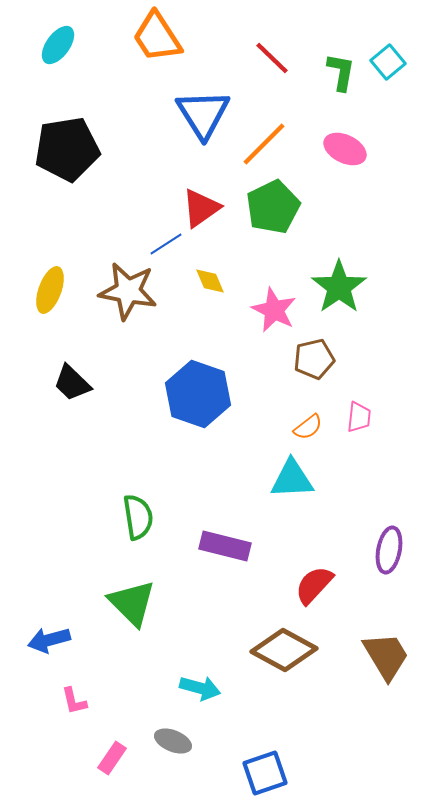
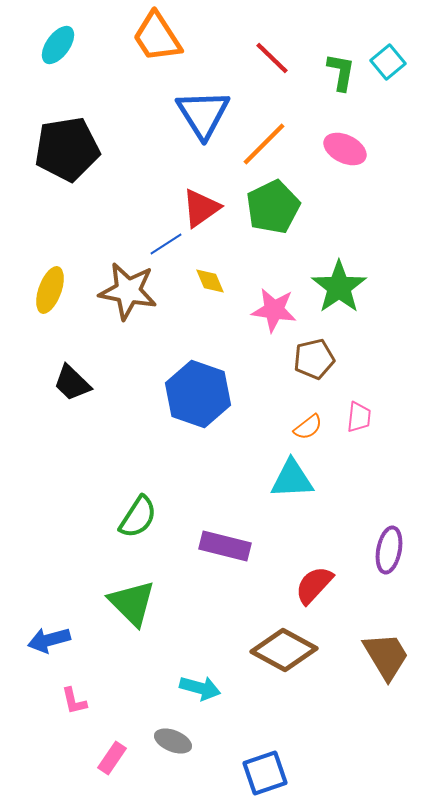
pink star: rotated 18 degrees counterclockwise
green semicircle: rotated 42 degrees clockwise
